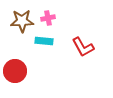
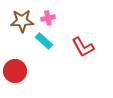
cyan rectangle: rotated 36 degrees clockwise
